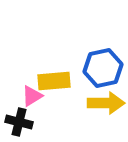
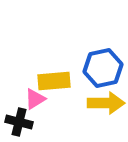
pink triangle: moved 3 px right, 3 px down
